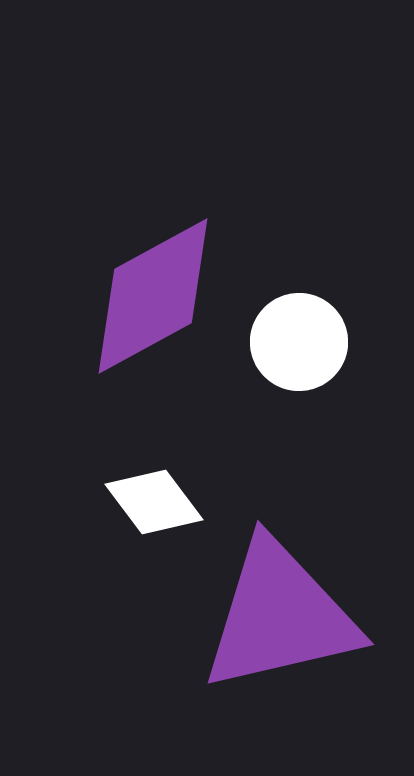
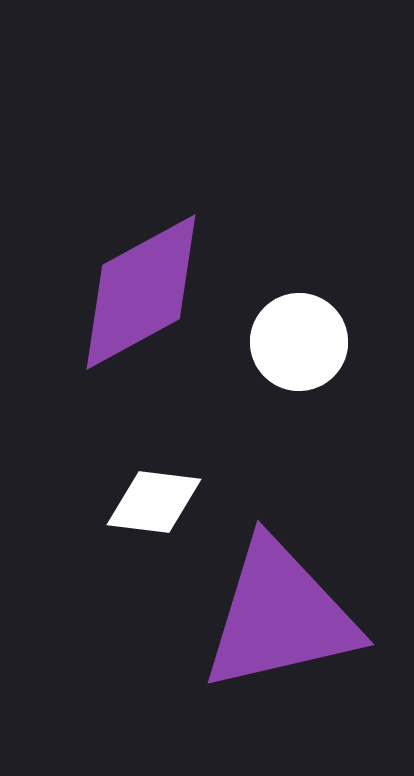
purple diamond: moved 12 px left, 4 px up
white diamond: rotated 46 degrees counterclockwise
